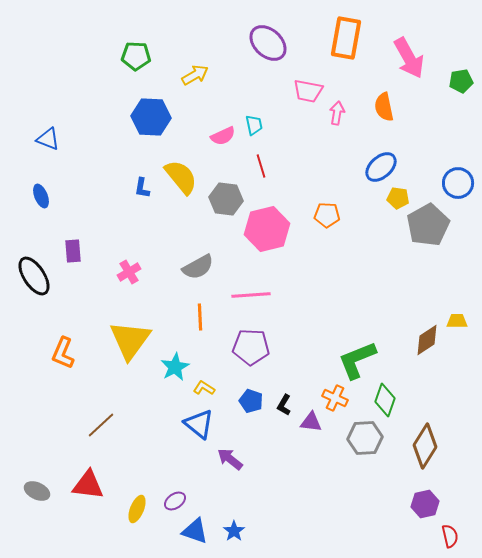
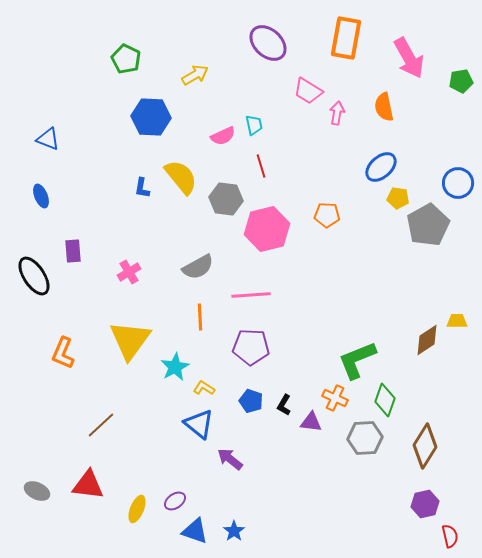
green pentagon at (136, 56): moved 10 px left, 3 px down; rotated 24 degrees clockwise
pink trapezoid at (308, 91): rotated 20 degrees clockwise
